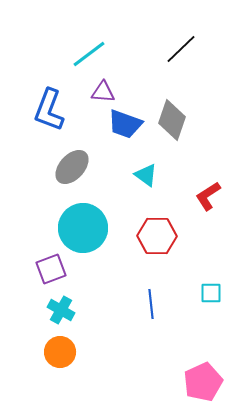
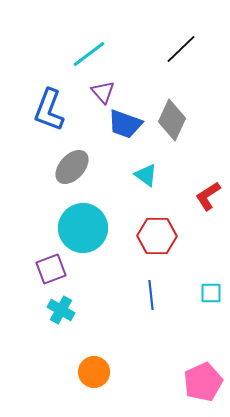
purple triangle: rotated 45 degrees clockwise
gray diamond: rotated 6 degrees clockwise
blue line: moved 9 px up
orange circle: moved 34 px right, 20 px down
